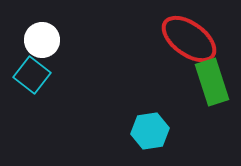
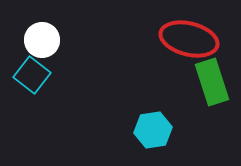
red ellipse: rotated 22 degrees counterclockwise
cyan hexagon: moved 3 px right, 1 px up
